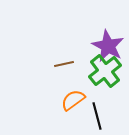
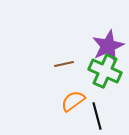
purple star: rotated 20 degrees clockwise
green cross: rotated 28 degrees counterclockwise
orange semicircle: moved 1 px down
